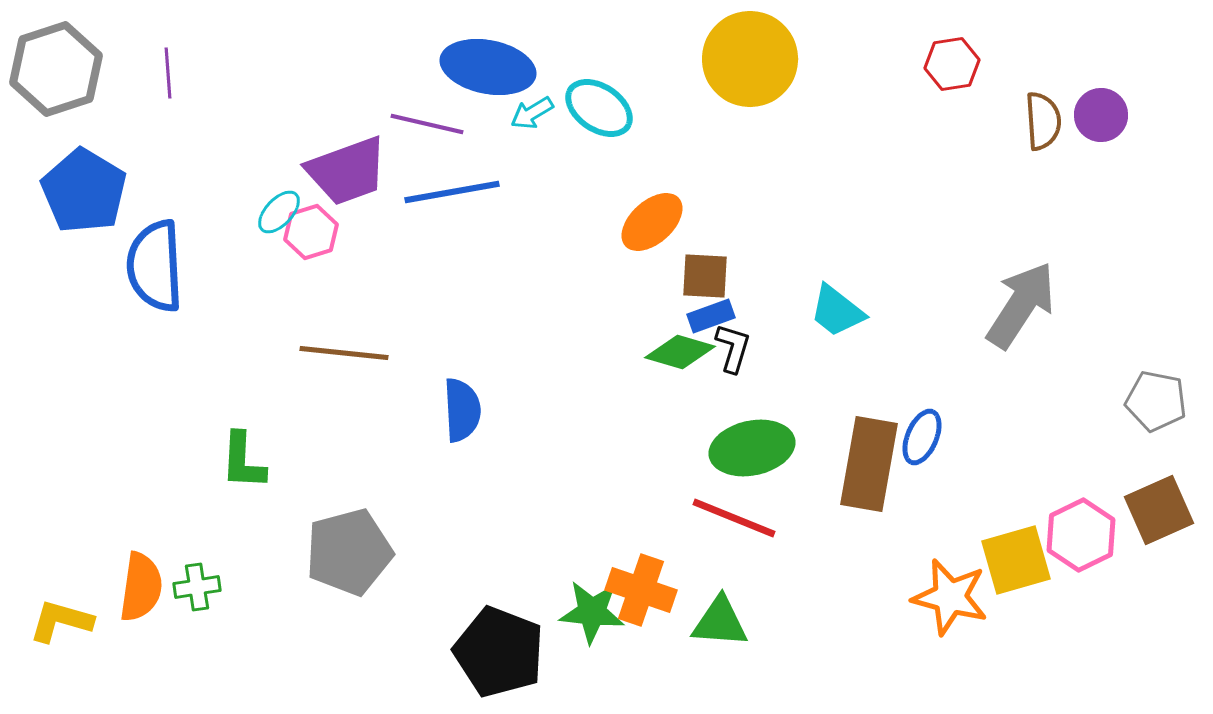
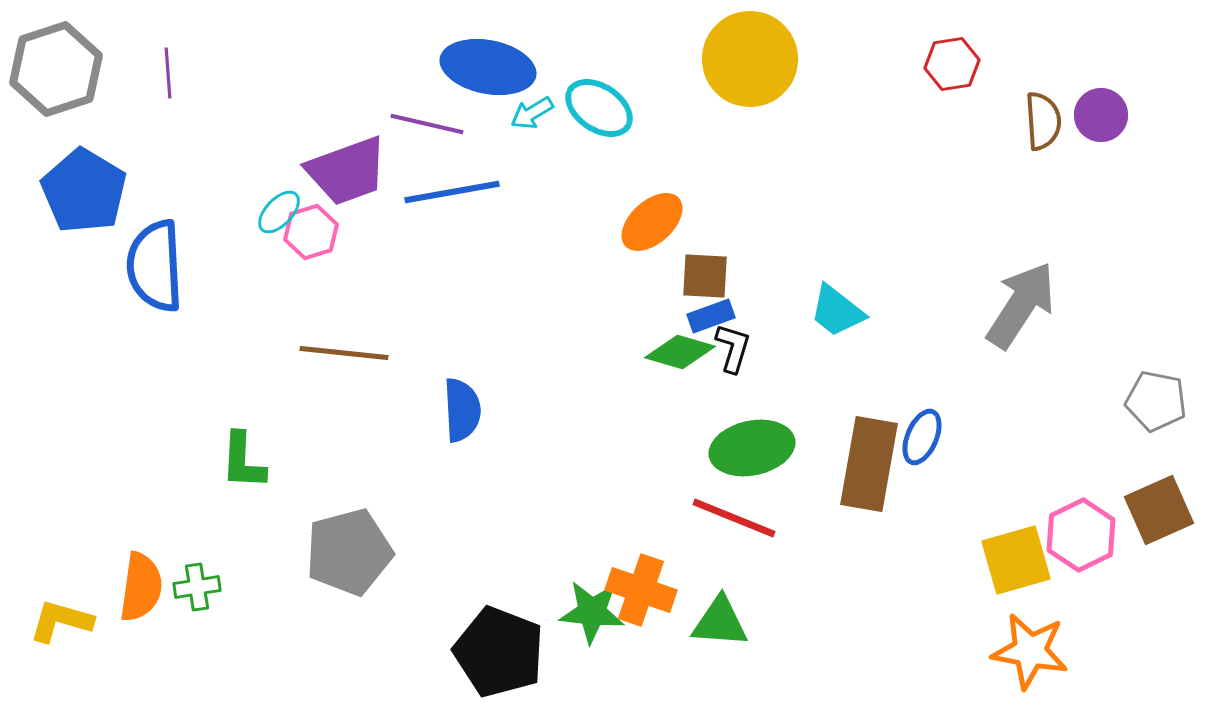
orange star at (950, 597): moved 80 px right, 54 px down; rotated 4 degrees counterclockwise
